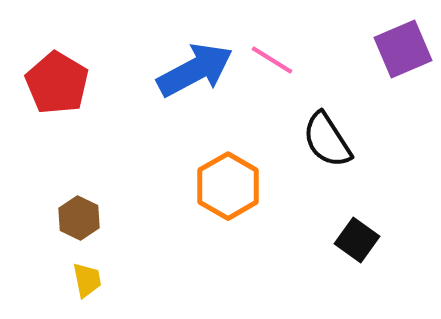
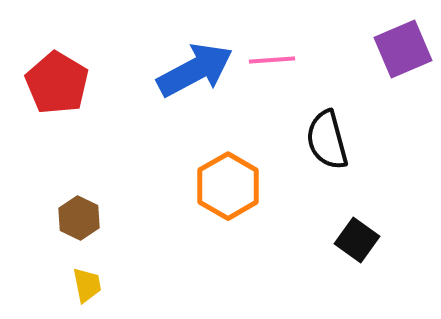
pink line: rotated 36 degrees counterclockwise
black semicircle: rotated 18 degrees clockwise
yellow trapezoid: moved 5 px down
